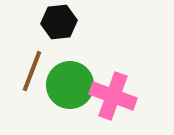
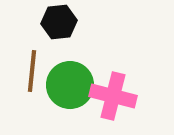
brown line: rotated 15 degrees counterclockwise
pink cross: rotated 6 degrees counterclockwise
